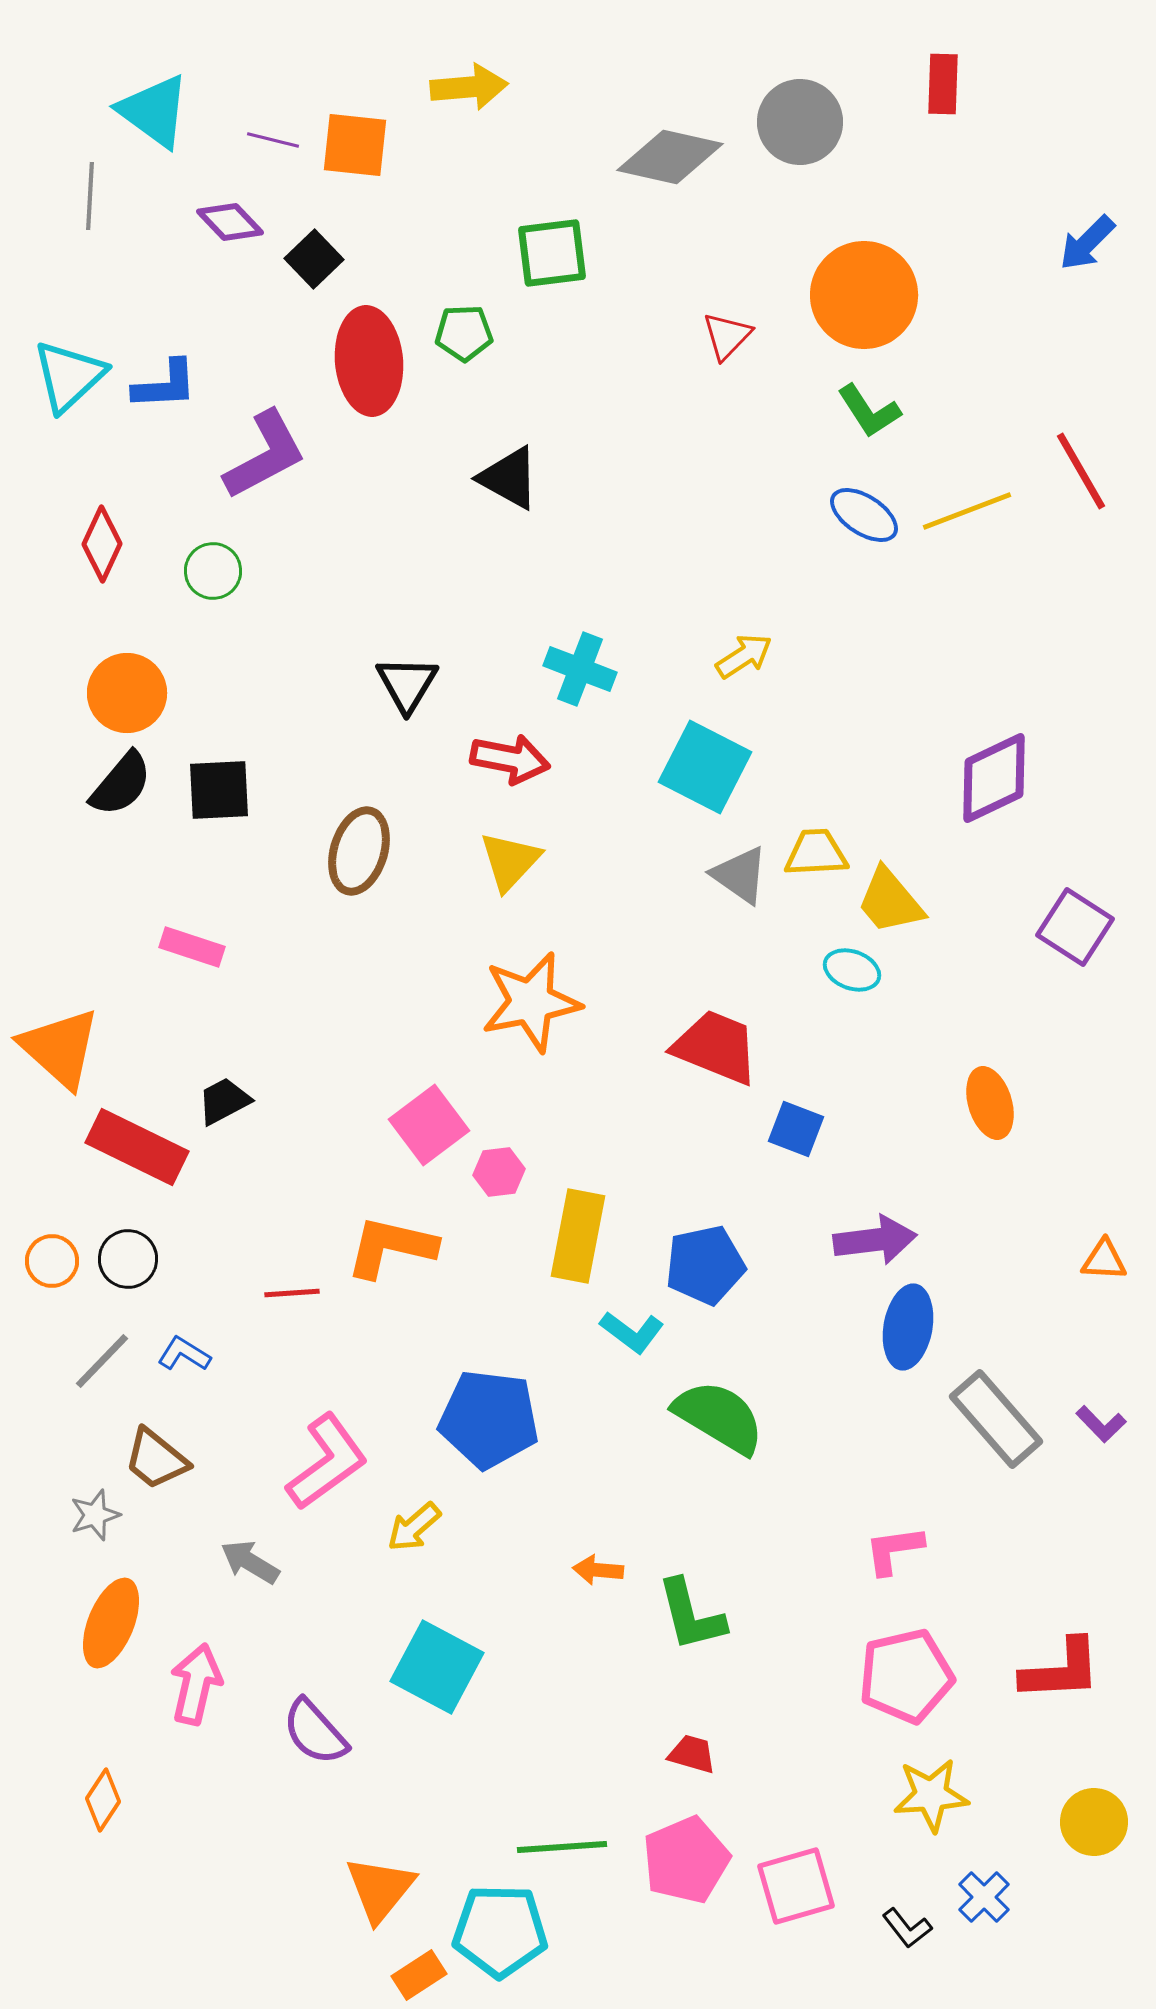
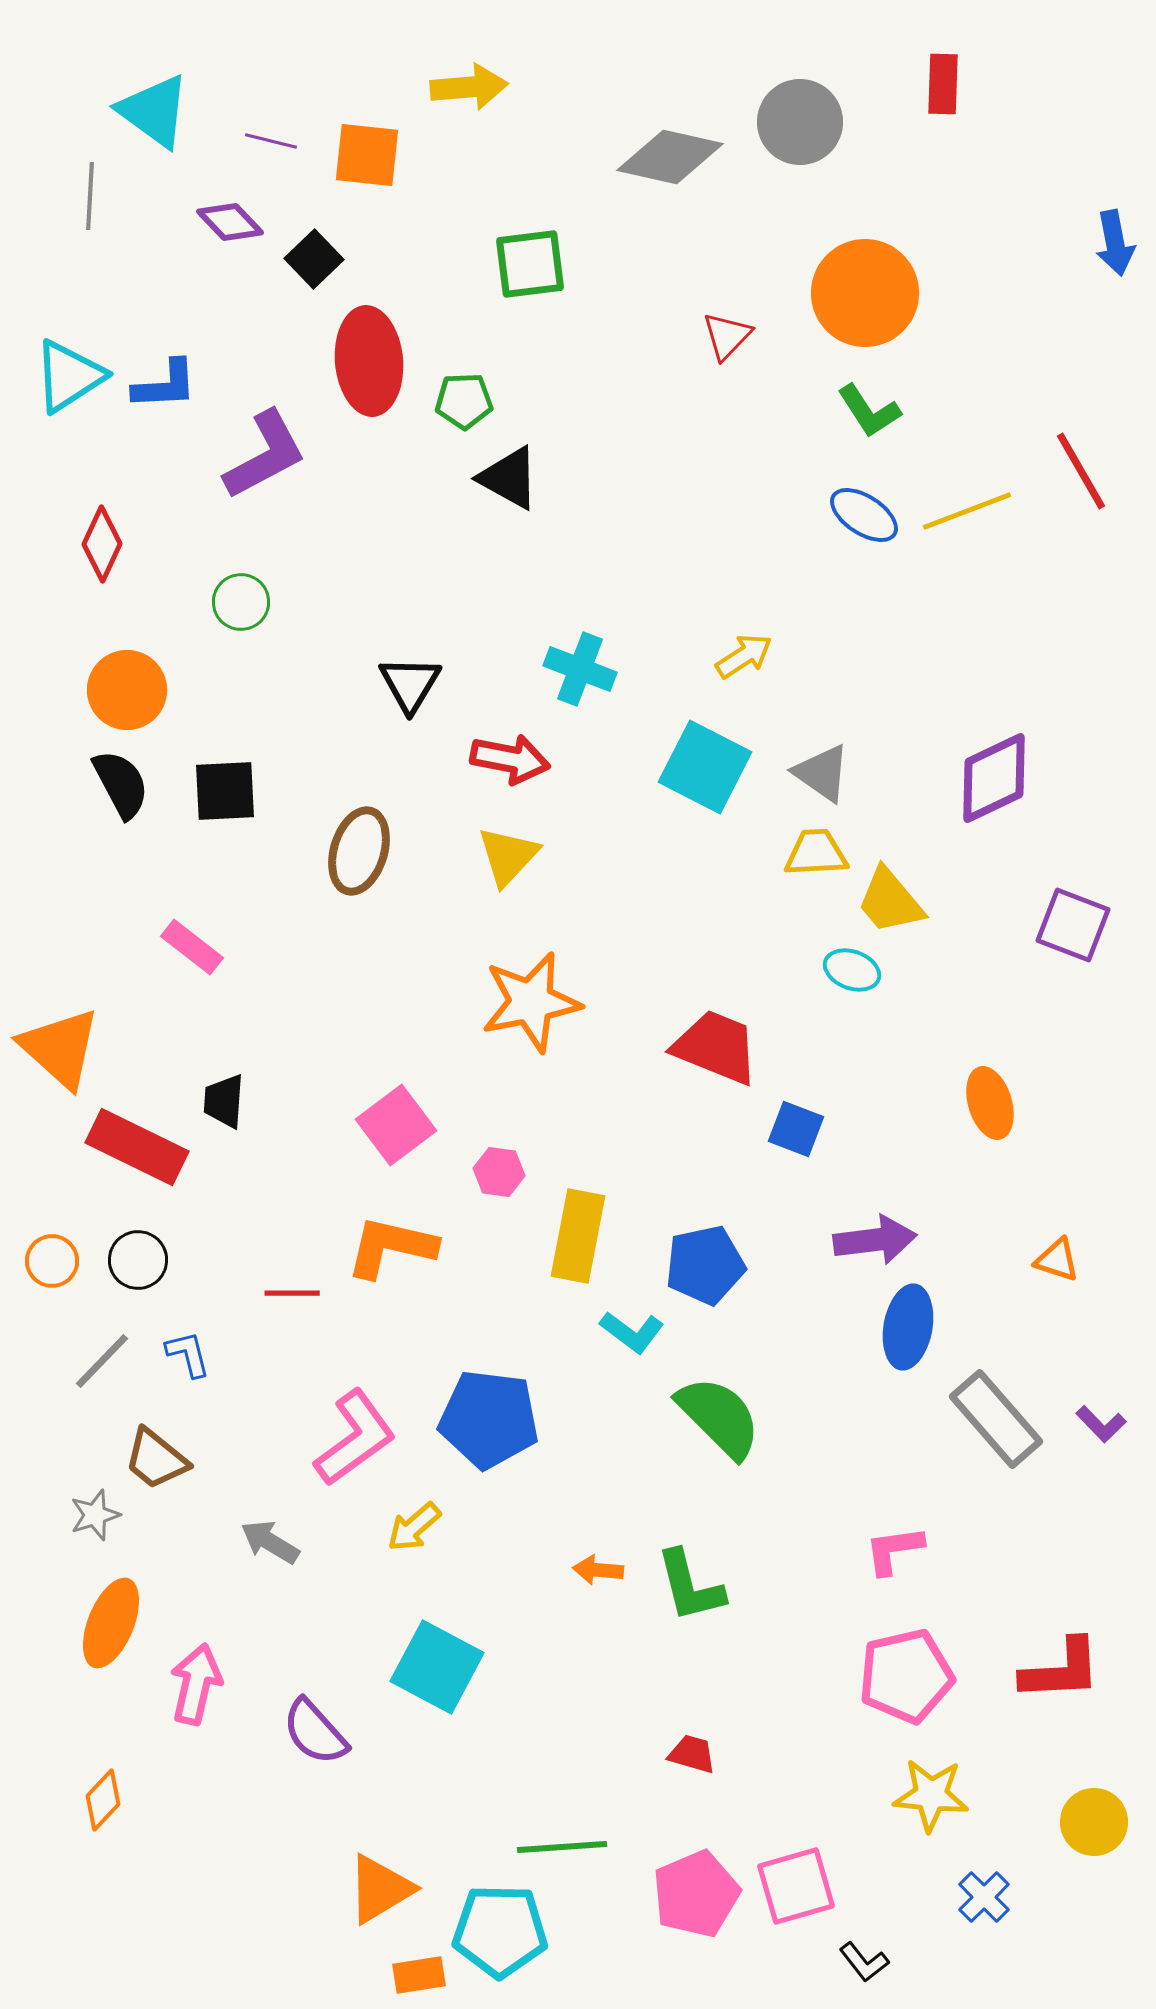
purple line at (273, 140): moved 2 px left, 1 px down
orange square at (355, 145): moved 12 px right, 10 px down
blue arrow at (1087, 243): moved 28 px right; rotated 56 degrees counterclockwise
green square at (552, 253): moved 22 px left, 11 px down
orange circle at (864, 295): moved 1 px right, 2 px up
green pentagon at (464, 333): moved 68 px down
cyan triangle at (69, 376): rotated 10 degrees clockwise
green circle at (213, 571): moved 28 px right, 31 px down
black triangle at (407, 684): moved 3 px right
orange circle at (127, 693): moved 3 px up
black semicircle at (121, 784): rotated 68 degrees counterclockwise
black square at (219, 790): moved 6 px right, 1 px down
yellow triangle at (510, 861): moved 2 px left, 5 px up
gray triangle at (740, 875): moved 82 px right, 102 px up
purple square at (1075, 927): moved 2 px left, 2 px up; rotated 12 degrees counterclockwise
pink rectangle at (192, 947): rotated 20 degrees clockwise
black trapezoid at (224, 1101): rotated 58 degrees counterclockwise
pink square at (429, 1125): moved 33 px left
pink hexagon at (499, 1172): rotated 15 degrees clockwise
black circle at (128, 1259): moved 10 px right, 1 px down
orange triangle at (1104, 1260): moved 47 px left; rotated 15 degrees clockwise
red line at (292, 1293): rotated 4 degrees clockwise
blue L-shape at (184, 1354): moved 4 px right; rotated 44 degrees clockwise
green semicircle at (719, 1417): rotated 14 degrees clockwise
pink L-shape at (327, 1462): moved 28 px right, 24 px up
gray arrow at (250, 1562): moved 20 px right, 20 px up
green L-shape at (691, 1615): moved 1 px left, 29 px up
yellow star at (931, 1795): rotated 10 degrees clockwise
orange diamond at (103, 1800): rotated 10 degrees clockwise
pink pentagon at (686, 1860): moved 10 px right, 34 px down
orange triangle at (380, 1889): rotated 20 degrees clockwise
black L-shape at (907, 1928): moved 43 px left, 34 px down
orange rectangle at (419, 1975): rotated 24 degrees clockwise
